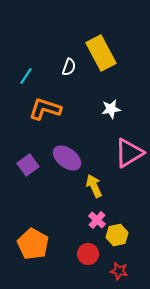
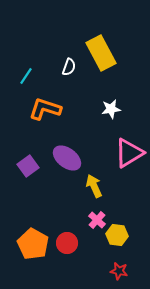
purple square: moved 1 px down
yellow hexagon: rotated 20 degrees clockwise
red circle: moved 21 px left, 11 px up
